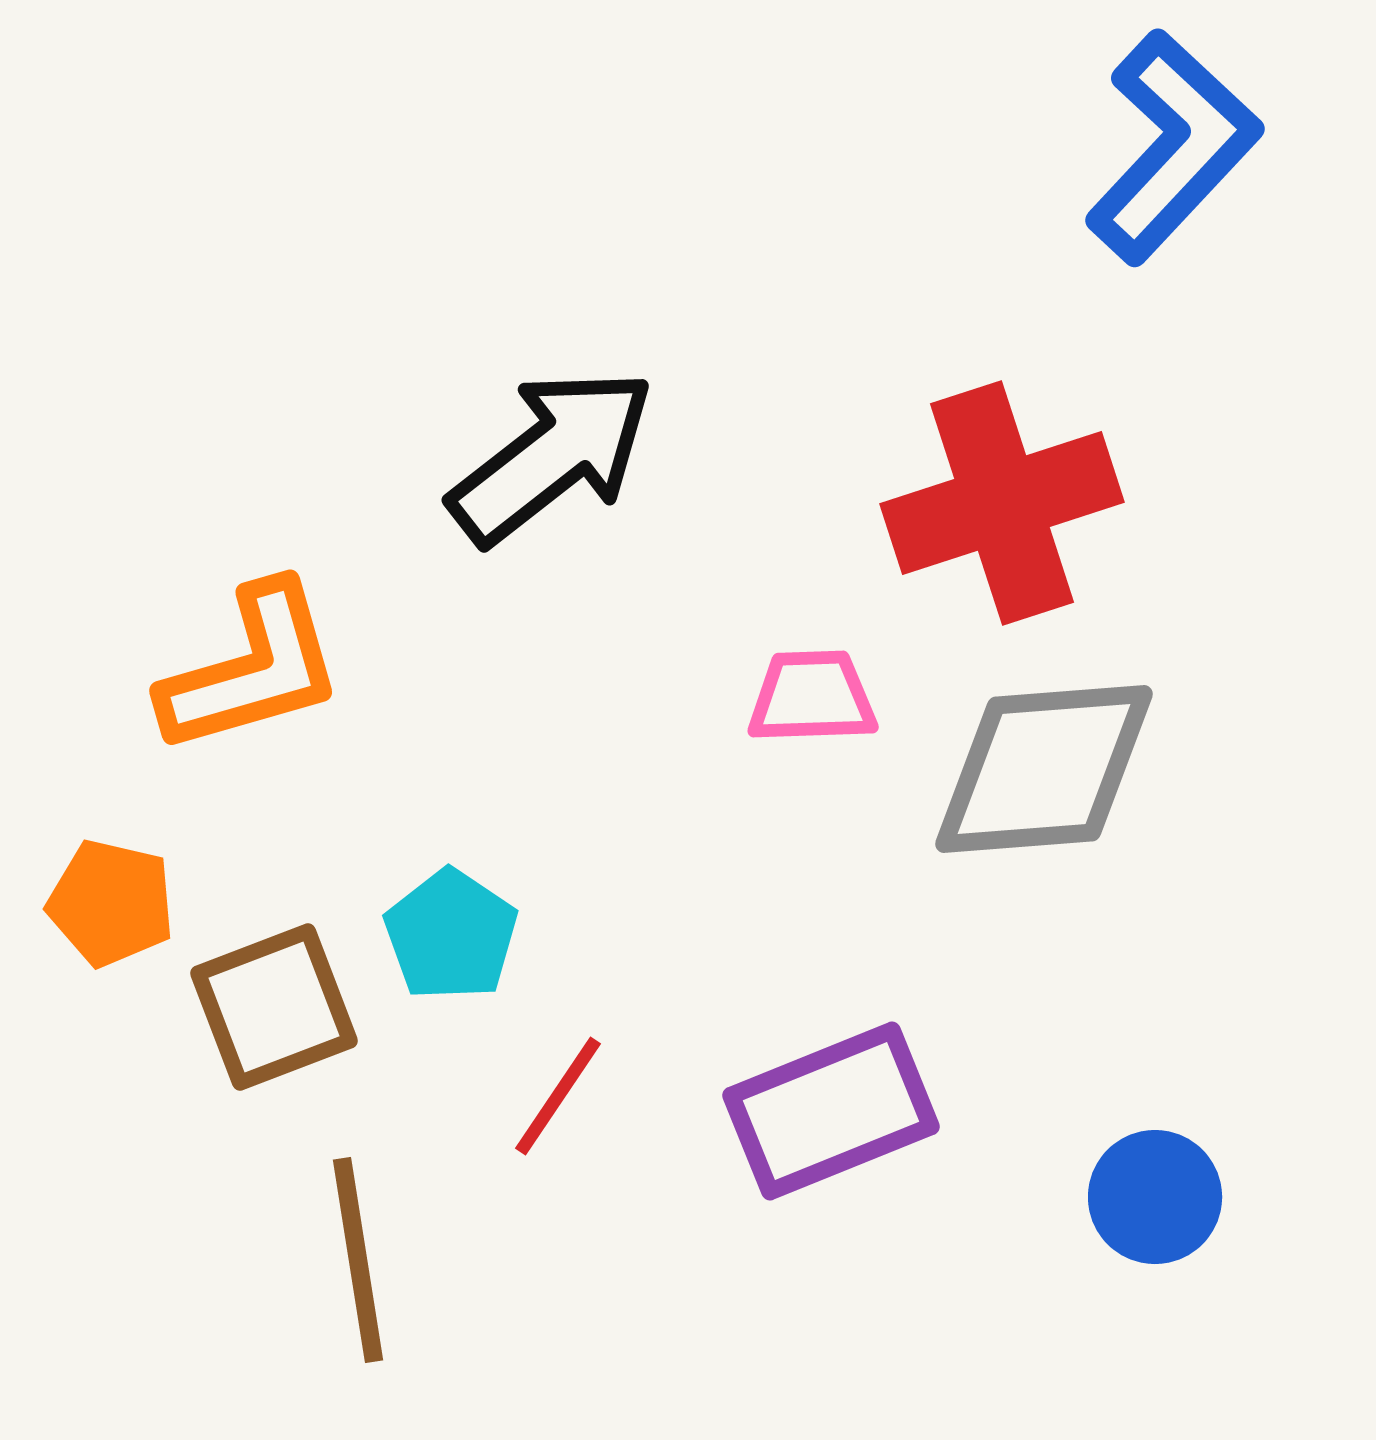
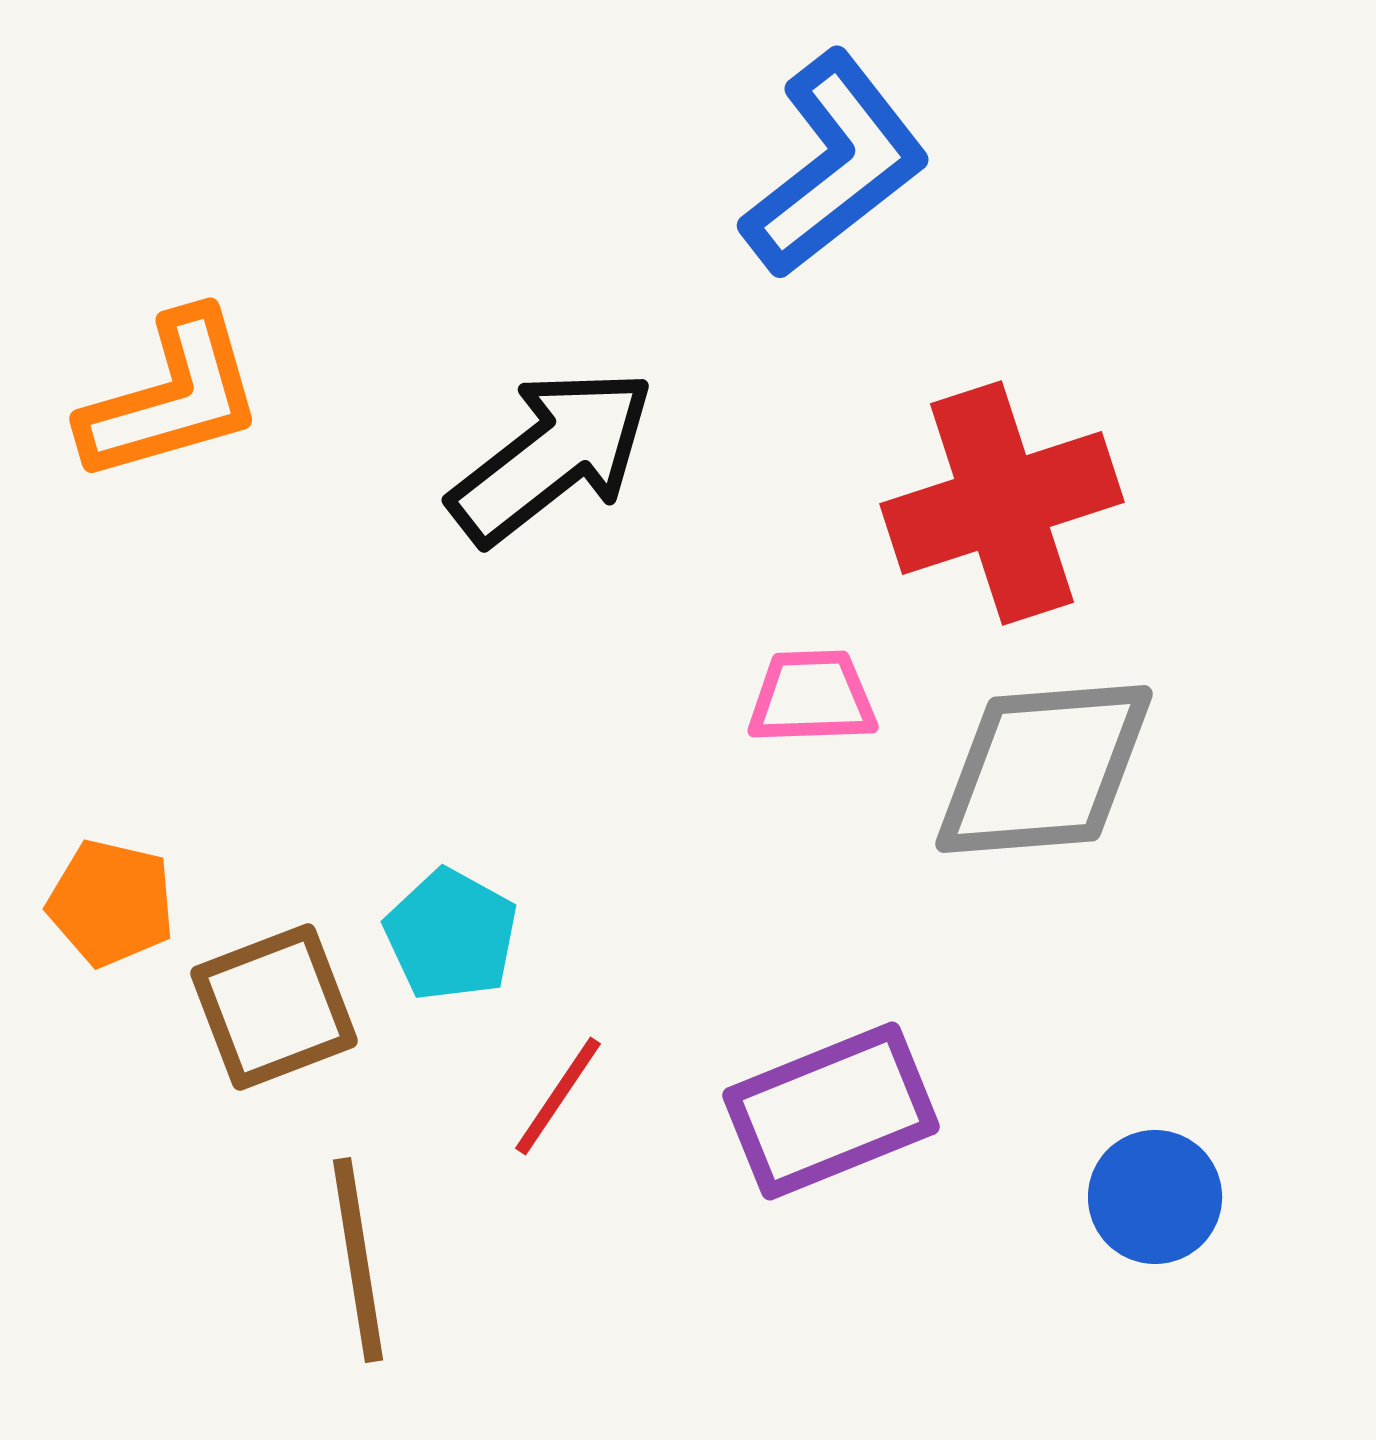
blue L-shape: moved 338 px left, 18 px down; rotated 9 degrees clockwise
orange L-shape: moved 80 px left, 272 px up
cyan pentagon: rotated 5 degrees counterclockwise
